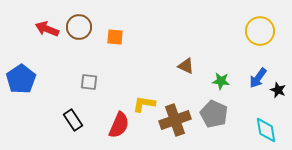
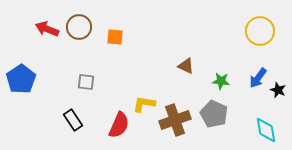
gray square: moved 3 px left
